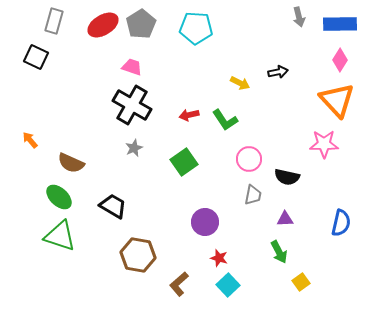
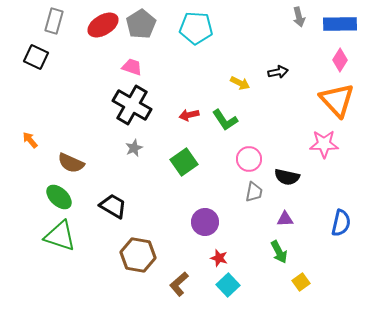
gray trapezoid: moved 1 px right, 3 px up
